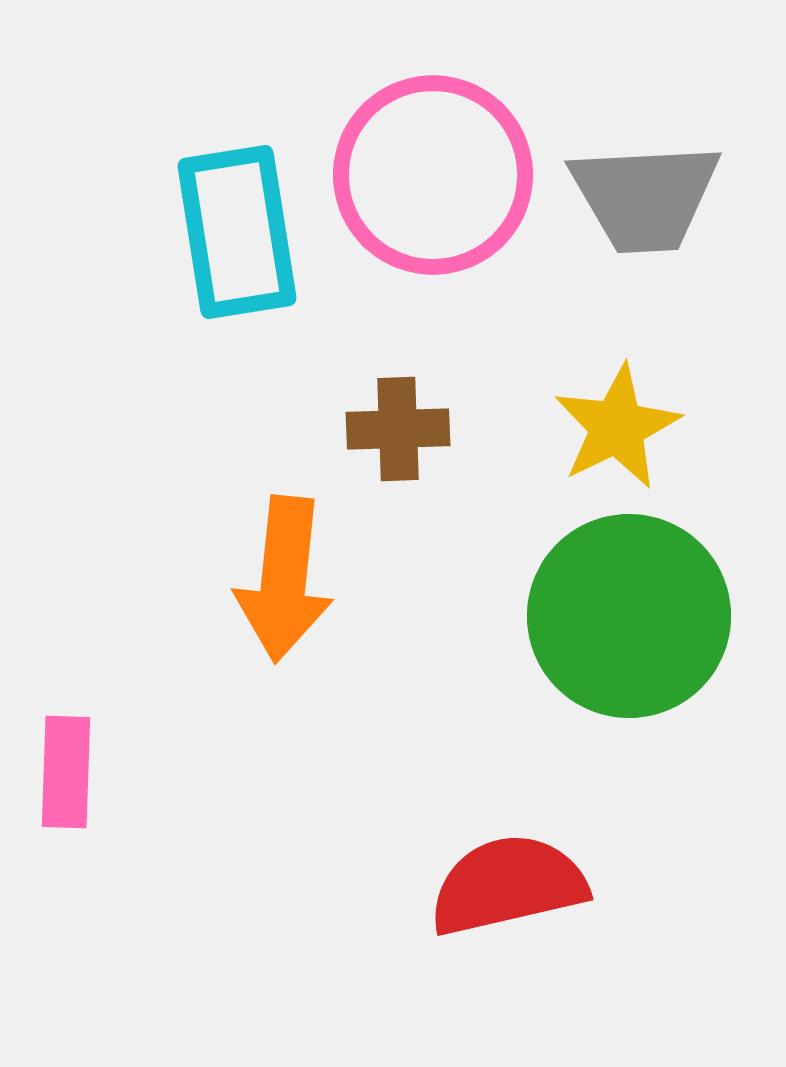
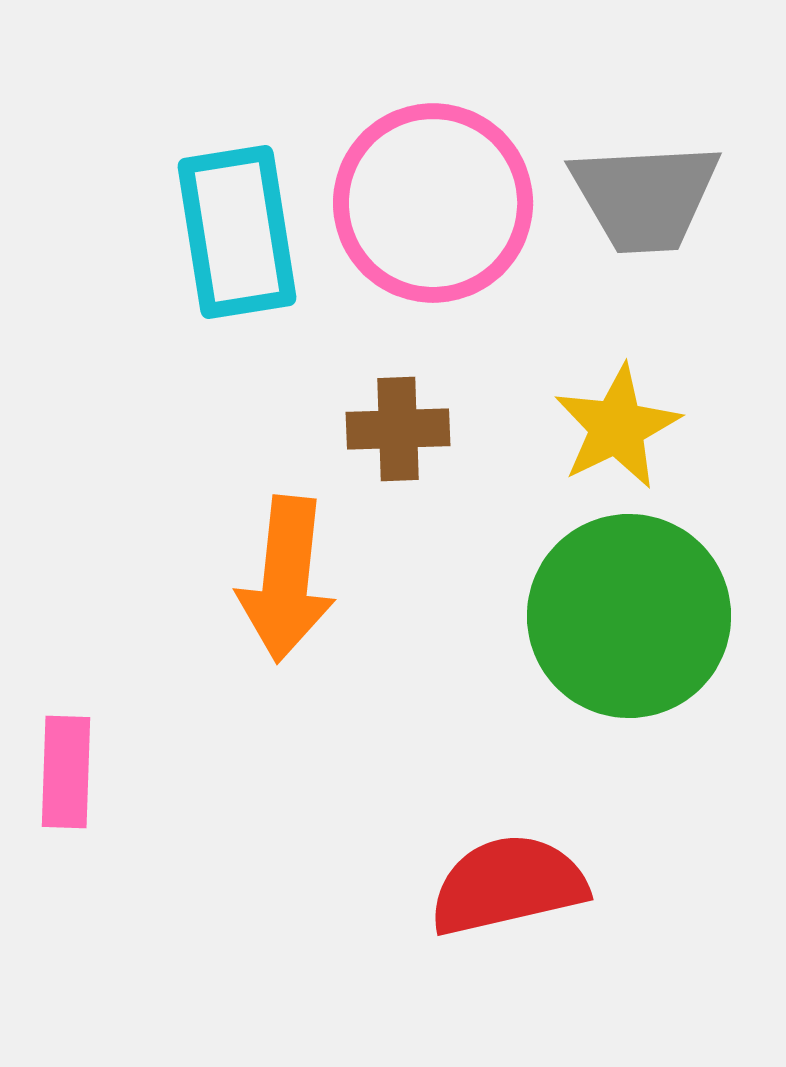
pink circle: moved 28 px down
orange arrow: moved 2 px right
